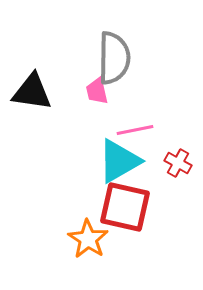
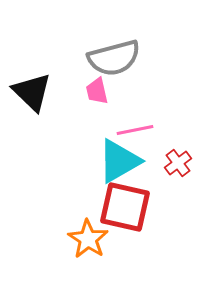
gray semicircle: rotated 74 degrees clockwise
black triangle: rotated 36 degrees clockwise
red cross: rotated 24 degrees clockwise
